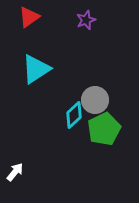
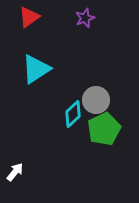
purple star: moved 1 px left, 2 px up
gray circle: moved 1 px right
cyan diamond: moved 1 px left, 1 px up
